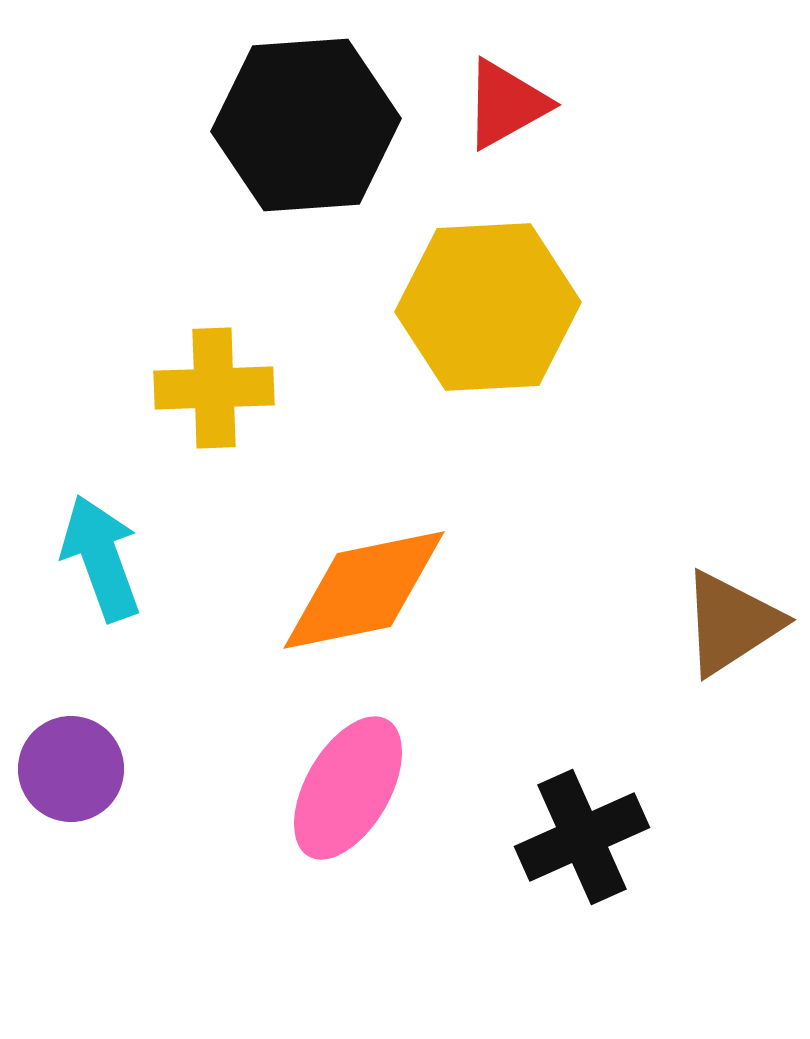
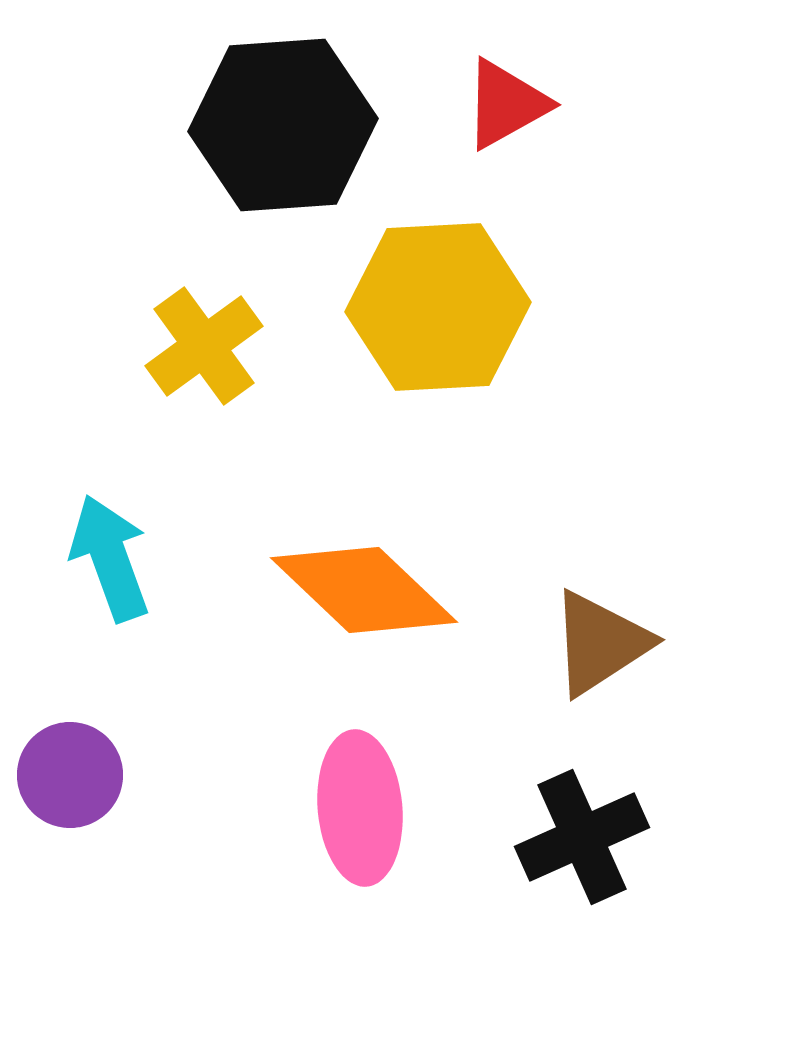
black hexagon: moved 23 px left
yellow hexagon: moved 50 px left
yellow cross: moved 10 px left, 42 px up; rotated 34 degrees counterclockwise
cyan arrow: moved 9 px right
orange diamond: rotated 55 degrees clockwise
brown triangle: moved 131 px left, 20 px down
purple circle: moved 1 px left, 6 px down
pink ellipse: moved 12 px right, 20 px down; rotated 35 degrees counterclockwise
